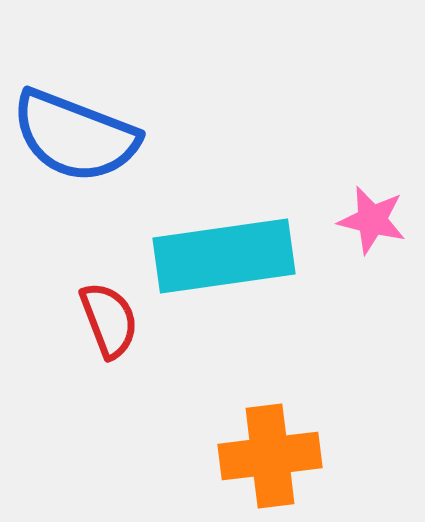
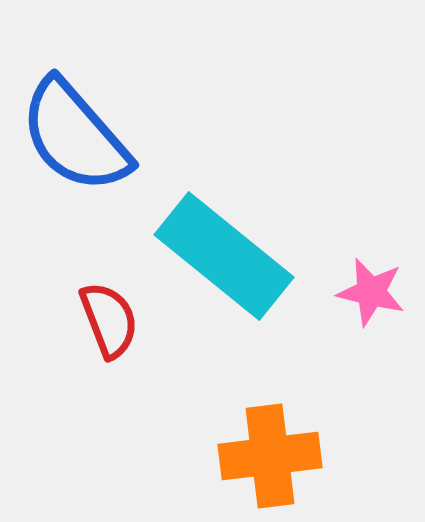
blue semicircle: rotated 28 degrees clockwise
pink star: moved 1 px left, 72 px down
cyan rectangle: rotated 47 degrees clockwise
